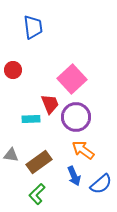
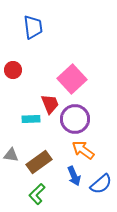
purple circle: moved 1 px left, 2 px down
